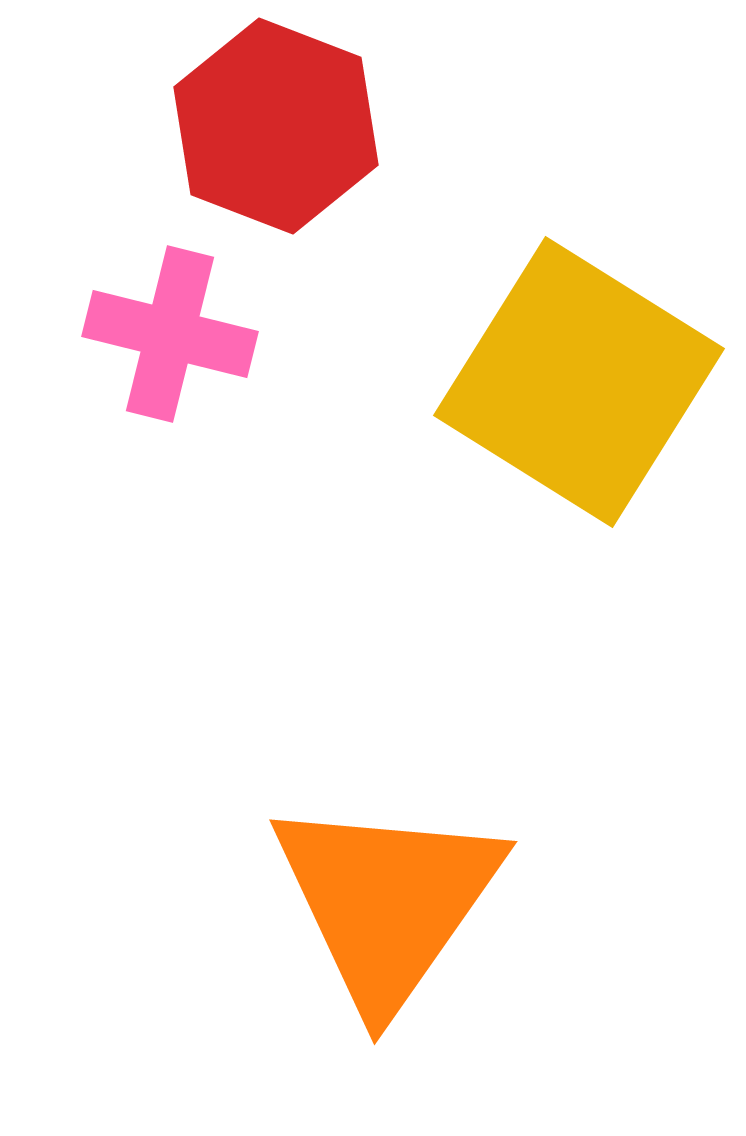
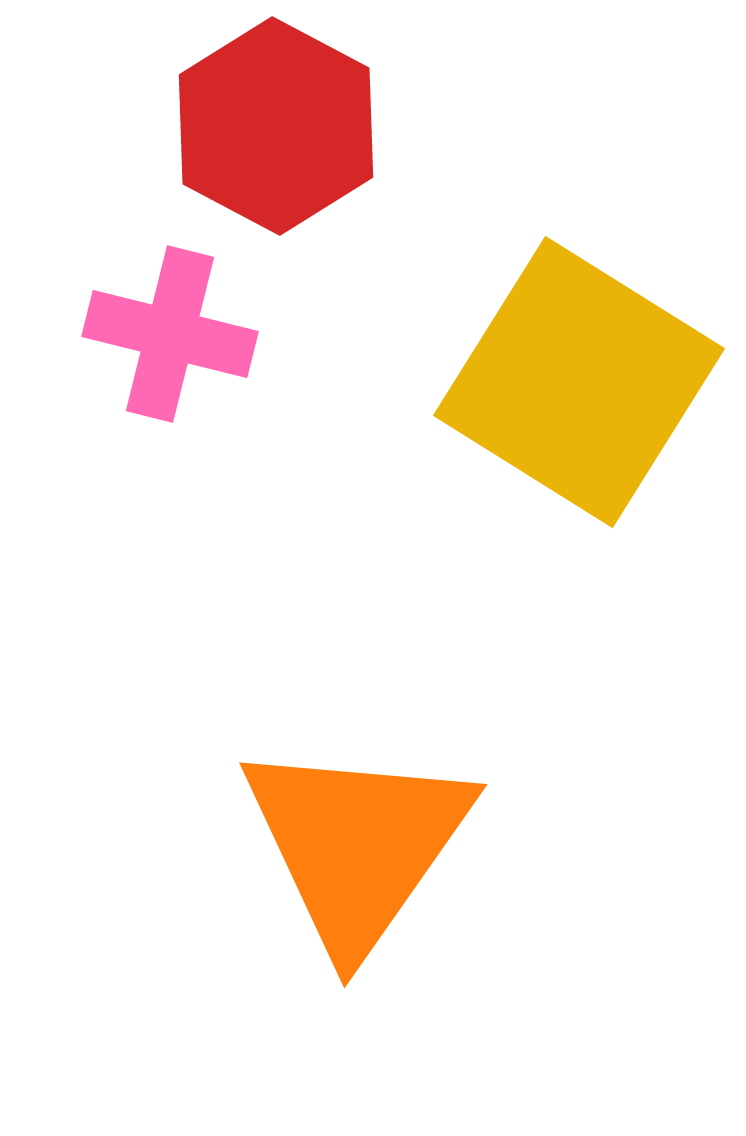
red hexagon: rotated 7 degrees clockwise
orange triangle: moved 30 px left, 57 px up
